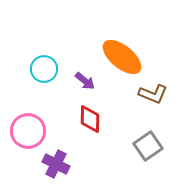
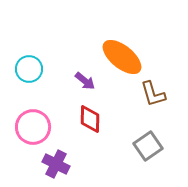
cyan circle: moved 15 px left
brown L-shape: rotated 52 degrees clockwise
pink circle: moved 5 px right, 4 px up
